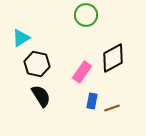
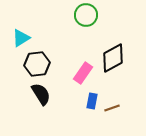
black hexagon: rotated 20 degrees counterclockwise
pink rectangle: moved 1 px right, 1 px down
black semicircle: moved 2 px up
